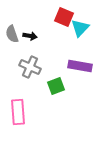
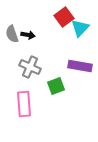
red square: rotated 30 degrees clockwise
black arrow: moved 2 px left, 1 px up
pink rectangle: moved 6 px right, 8 px up
